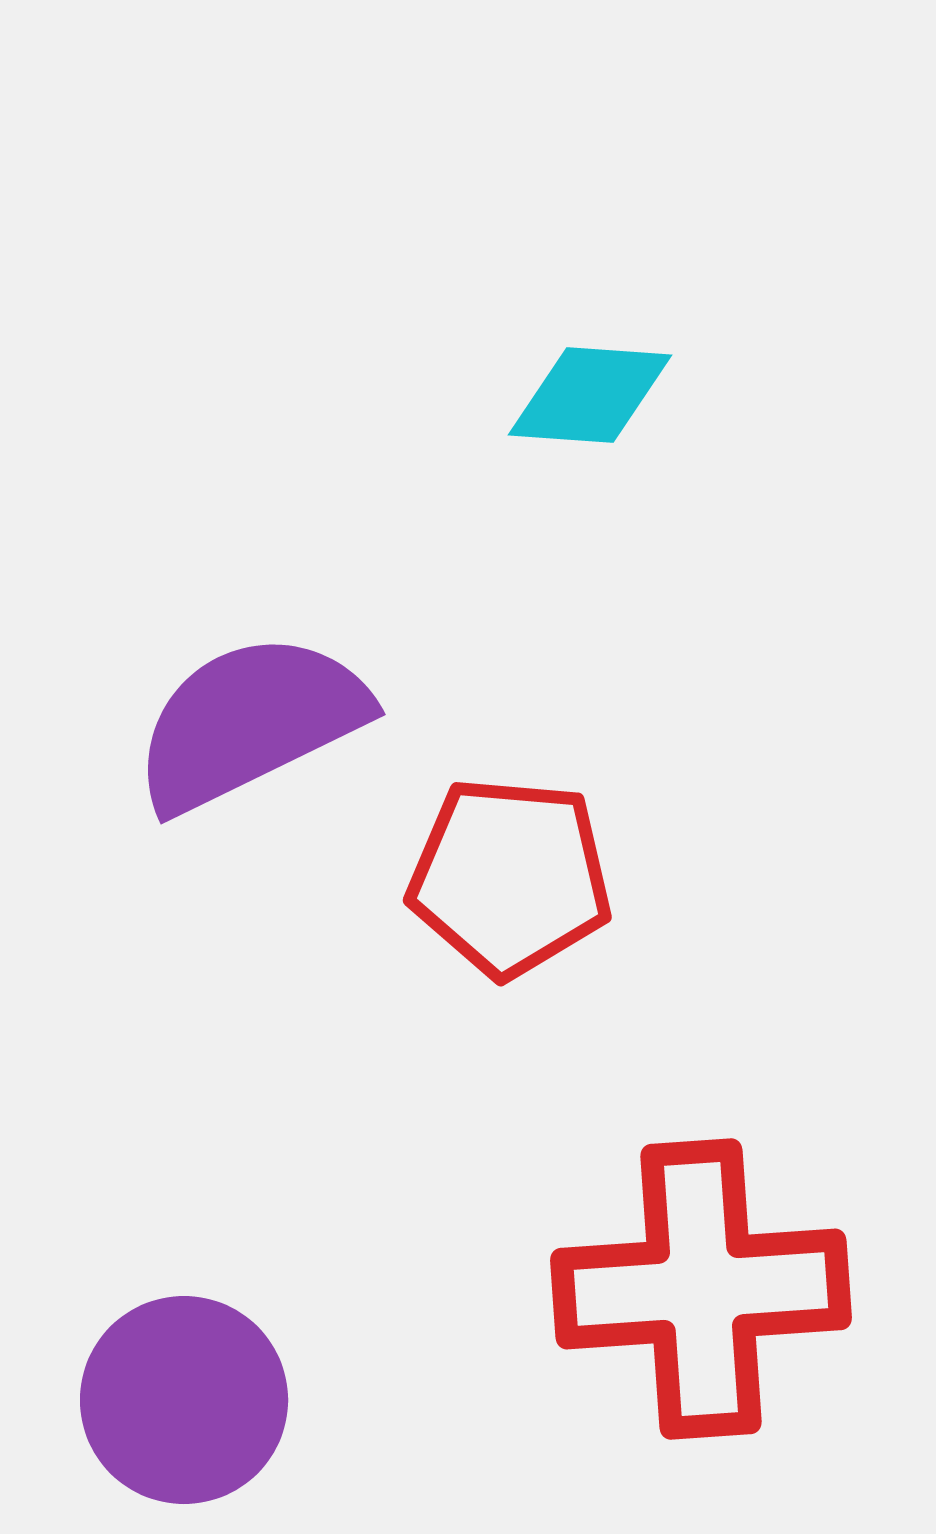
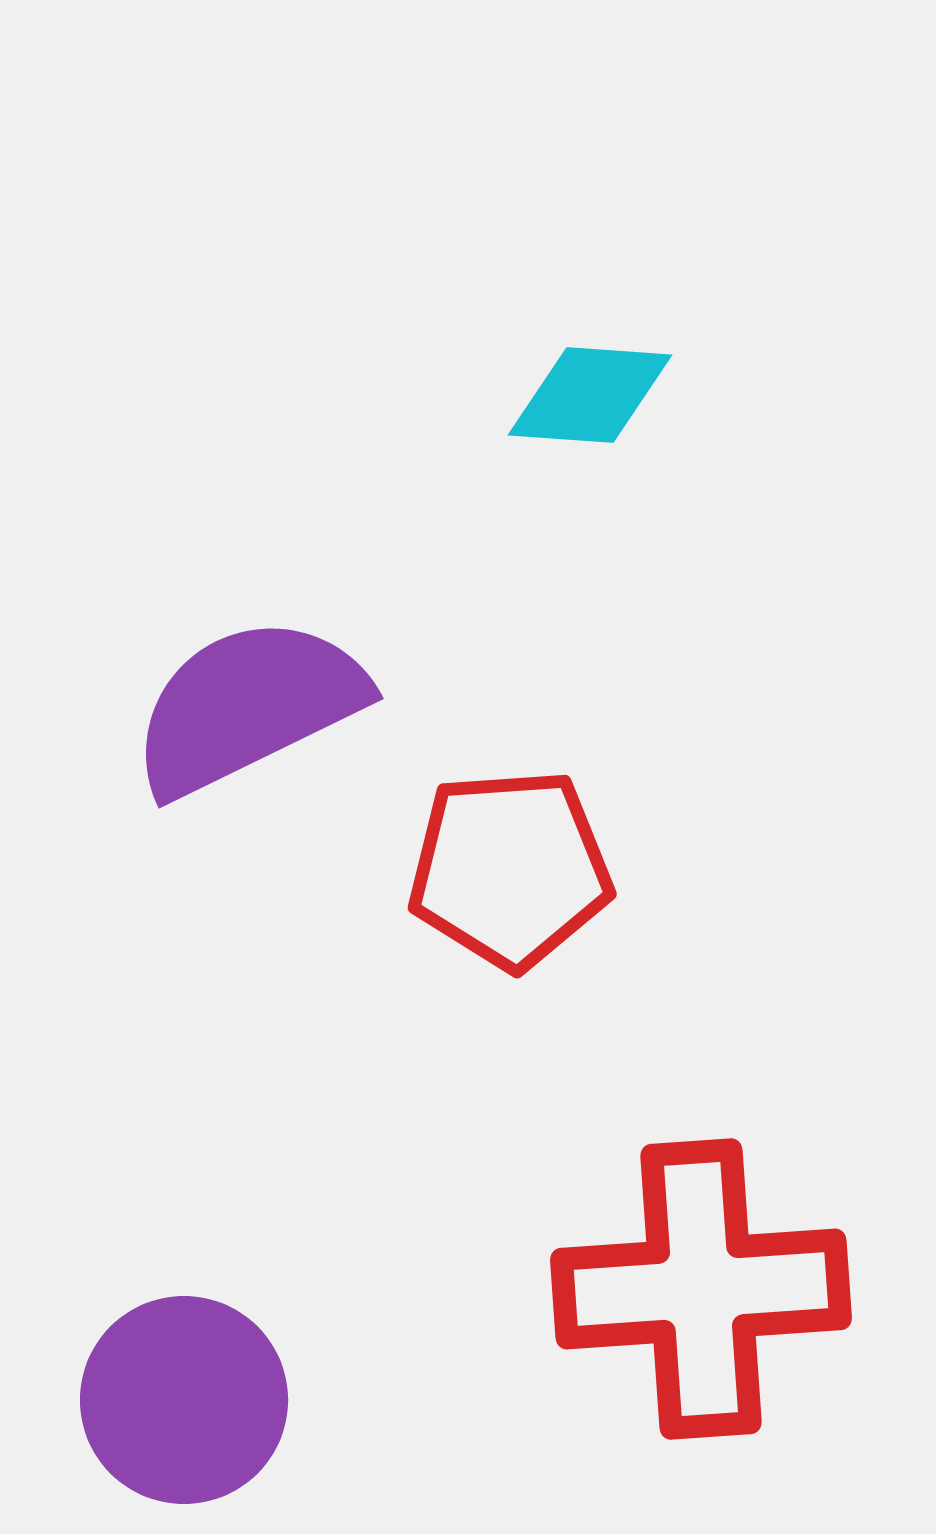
purple semicircle: moved 2 px left, 16 px up
red pentagon: moved 8 px up; rotated 9 degrees counterclockwise
